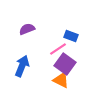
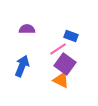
purple semicircle: rotated 21 degrees clockwise
